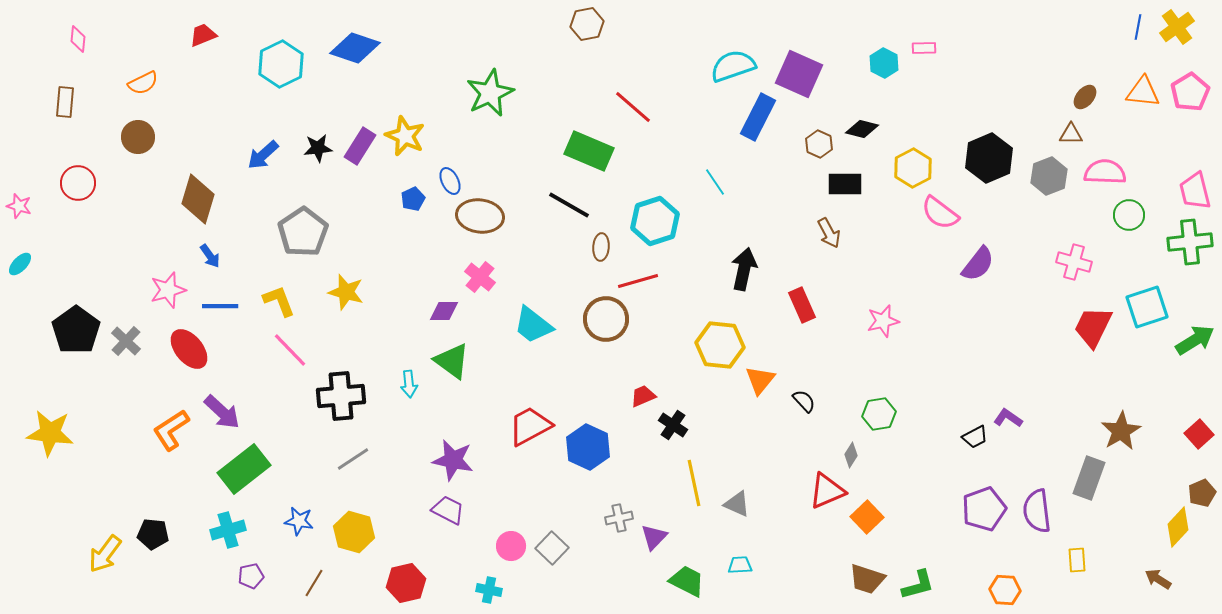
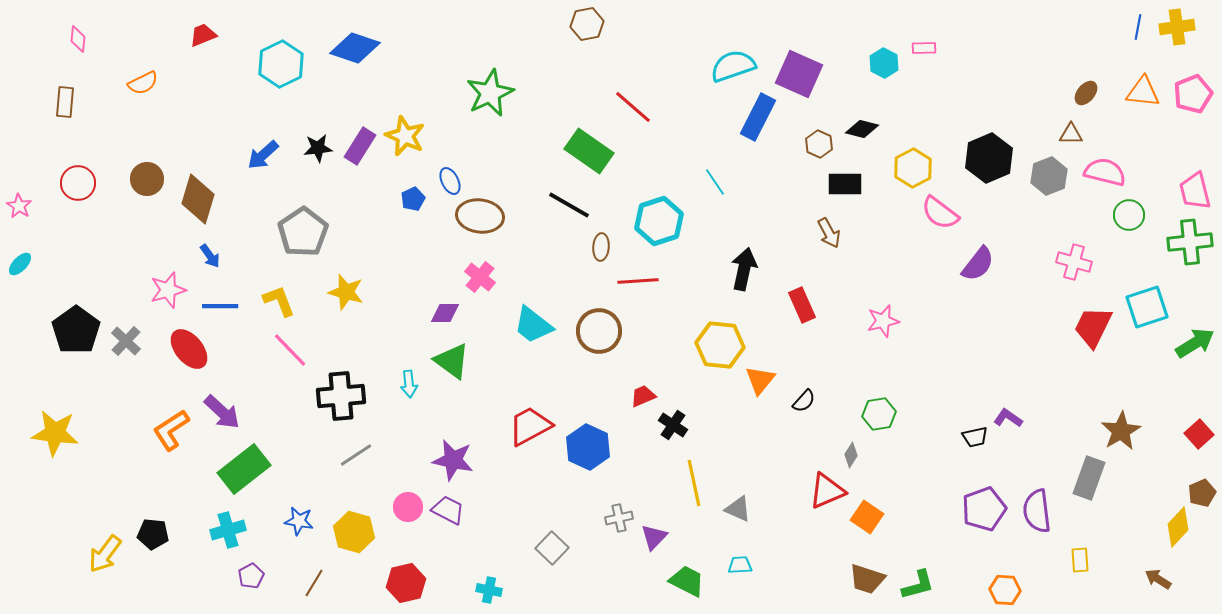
yellow cross at (1177, 27): rotated 28 degrees clockwise
pink pentagon at (1190, 92): moved 3 px right, 2 px down; rotated 9 degrees clockwise
brown ellipse at (1085, 97): moved 1 px right, 4 px up
brown circle at (138, 137): moved 9 px right, 42 px down
green rectangle at (589, 151): rotated 12 degrees clockwise
pink semicircle at (1105, 172): rotated 12 degrees clockwise
pink star at (19, 206): rotated 15 degrees clockwise
cyan hexagon at (655, 221): moved 4 px right
red line at (638, 281): rotated 12 degrees clockwise
purple diamond at (444, 311): moved 1 px right, 2 px down
brown circle at (606, 319): moved 7 px left, 12 px down
green arrow at (1195, 340): moved 3 px down
black semicircle at (804, 401): rotated 85 degrees clockwise
yellow star at (50, 433): moved 5 px right
black trapezoid at (975, 437): rotated 16 degrees clockwise
gray line at (353, 459): moved 3 px right, 4 px up
gray triangle at (737, 504): moved 1 px right, 5 px down
orange square at (867, 517): rotated 12 degrees counterclockwise
pink circle at (511, 546): moved 103 px left, 39 px up
yellow rectangle at (1077, 560): moved 3 px right
purple pentagon at (251, 576): rotated 15 degrees counterclockwise
